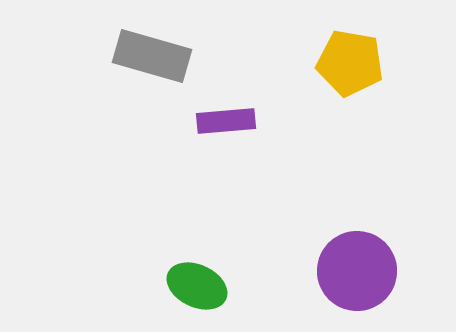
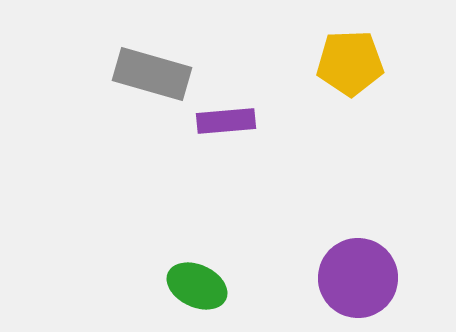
gray rectangle: moved 18 px down
yellow pentagon: rotated 12 degrees counterclockwise
purple circle: moved 1 px right, 7 px down
